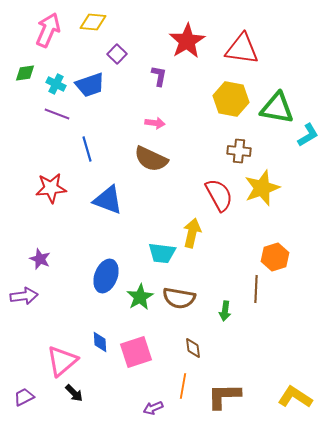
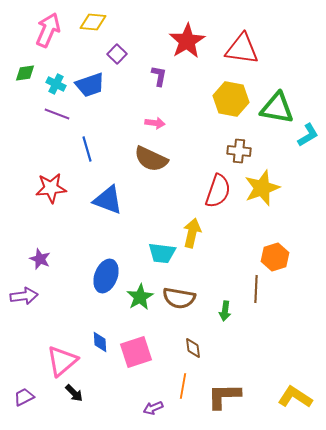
red semicircle at (219, 195): moved 1 px left, 4 px up; rotated 48 degrees clockwise
